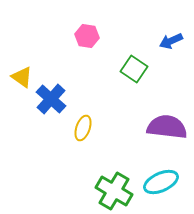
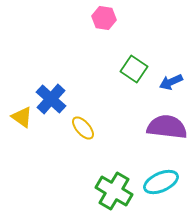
pink hexagon: moved 17 px right, 18 px up
blue arrow: moved 41 px down
yellow triangle: moved 40 px down
yellow ellipse: rotated 60 degrees counterclockwise
